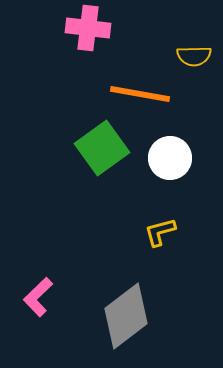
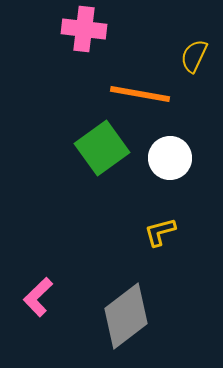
pink cross: moved 4 px left, 1 px down
yellow semicircle: rotated 116 degrees clockwise
